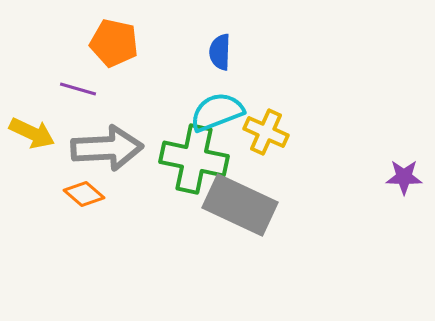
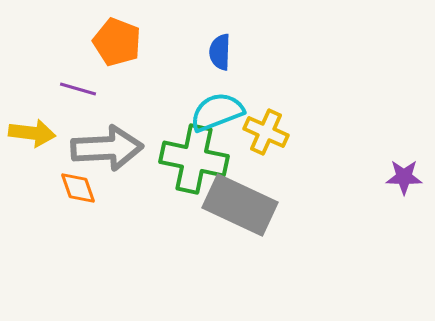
orange pentagon: moved 3 px right, 1 px up; rotated 9 degrees clockwise
yellow arrow: rotated 18 degrees counterclockwise
orange diamond: moved 6 px left, 6 px up; rotated 30 degrees clockwise
